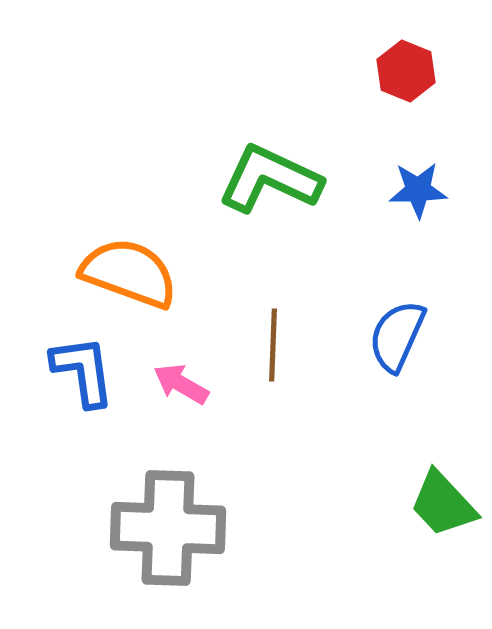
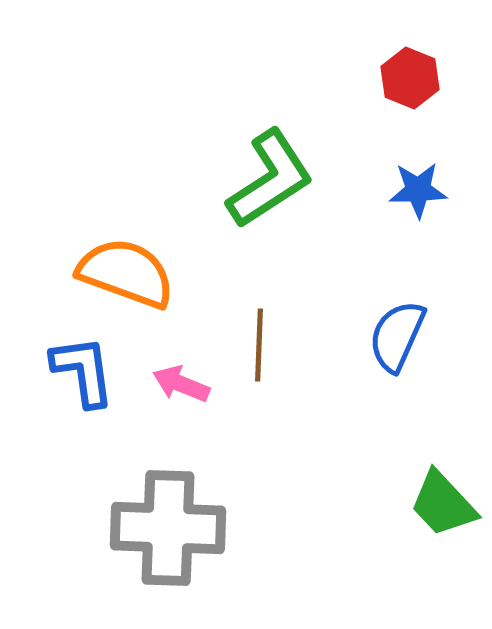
red hexagon: moved 4 px right, 7 px down
green L-shape: rotated 122 degrees clockwise
orange semicircle: moved 3 px left
brown line: moved 14 px left
pink arrow: rotated 8 degrees counterclockwise
